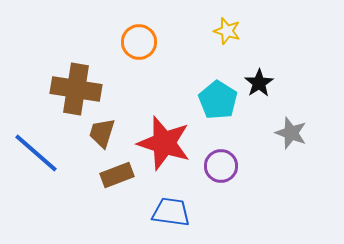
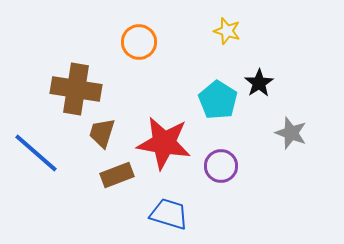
red star: rotated 8 degrees counterclockwise
blue trapezoid: moved 2 px left, 2 px down; rotated 9 degrees clockwise
